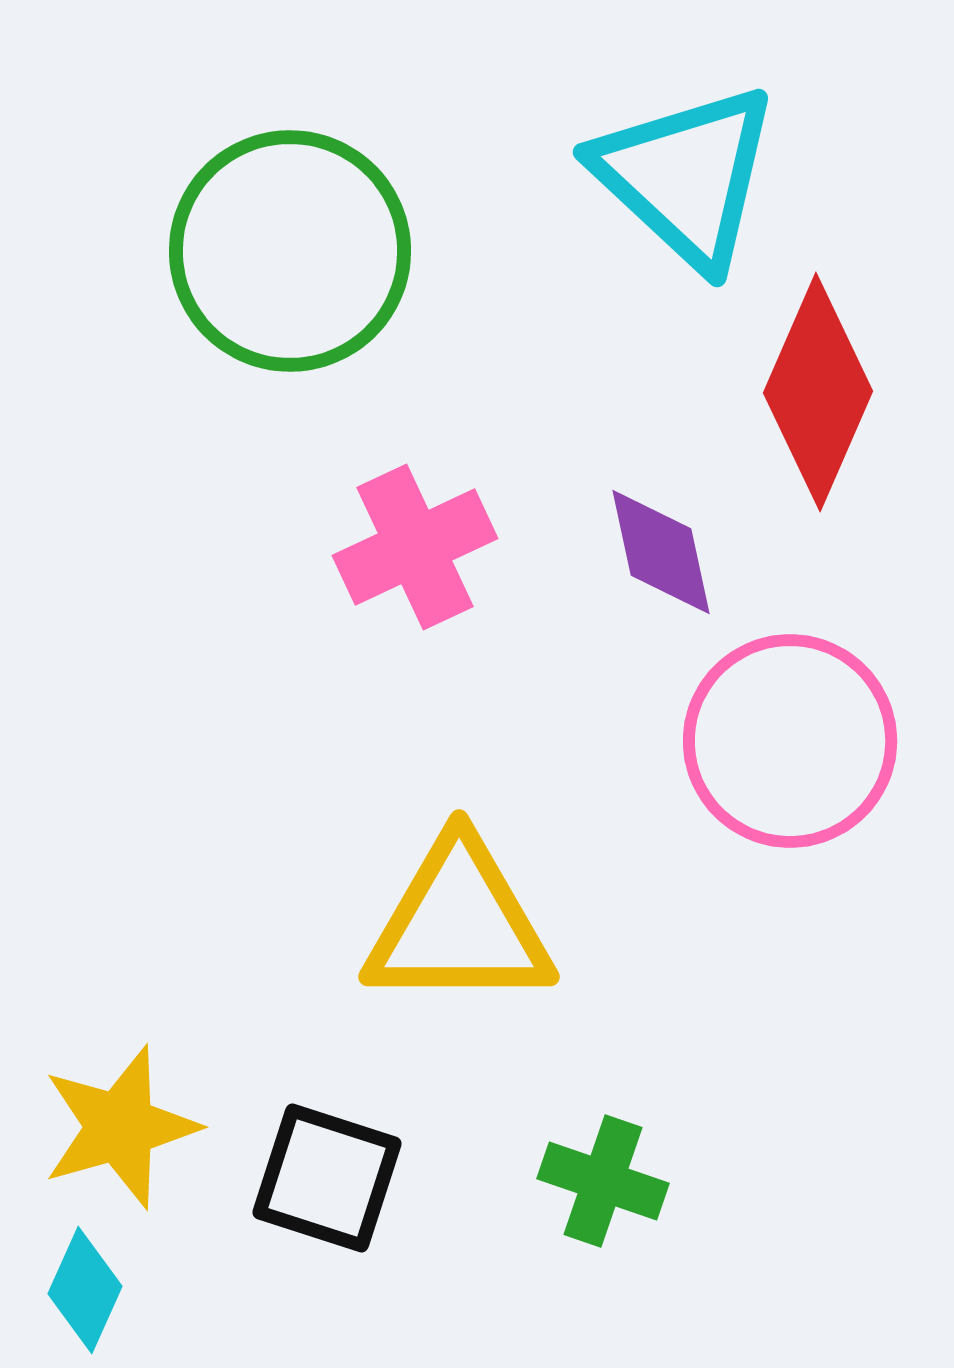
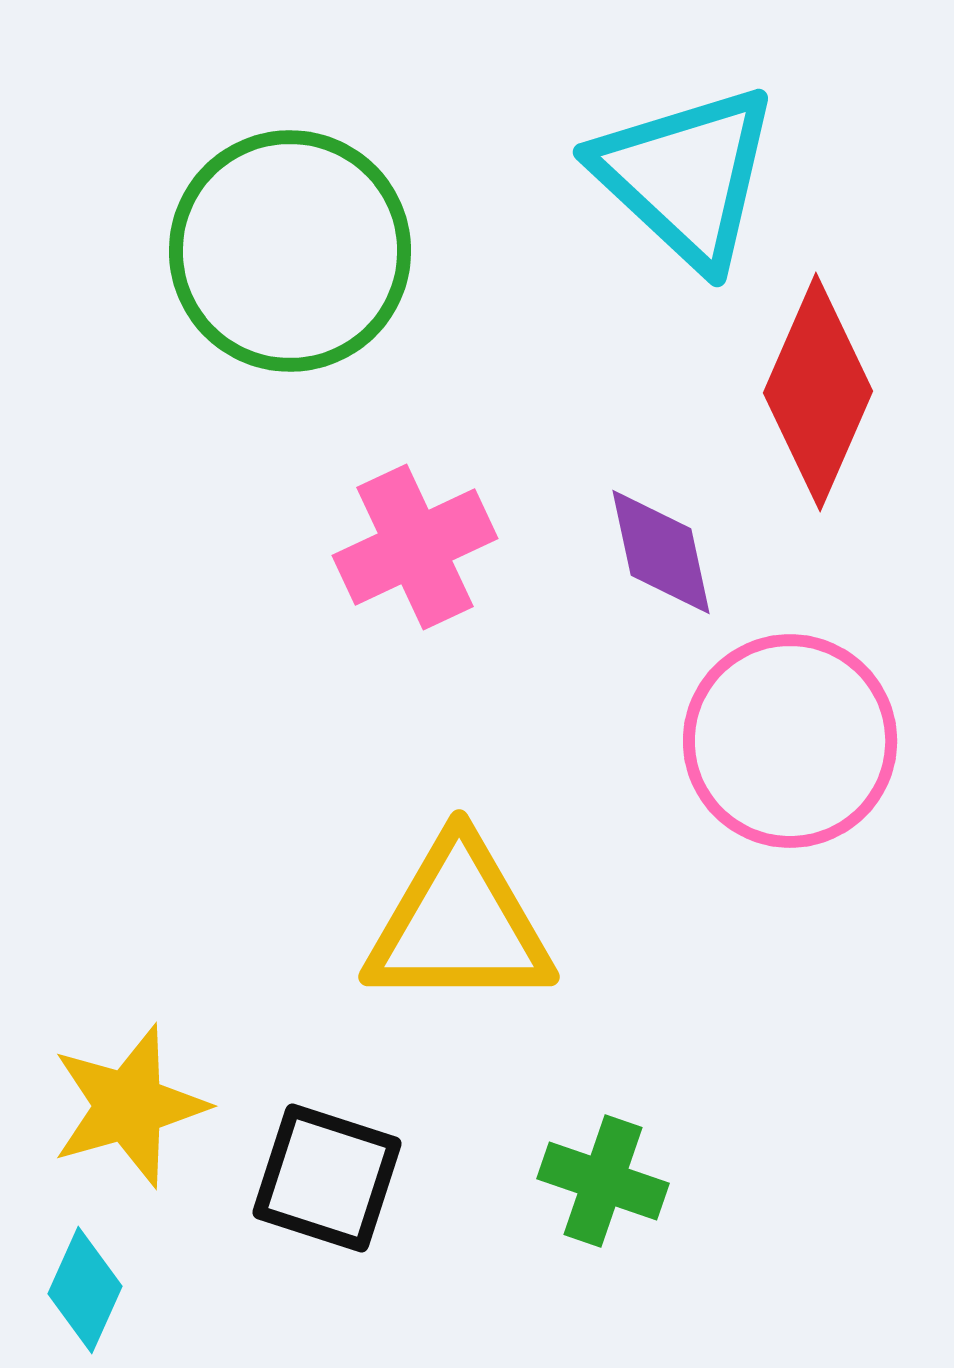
yellow star: moved 9 px right, 21 px up
